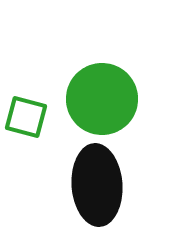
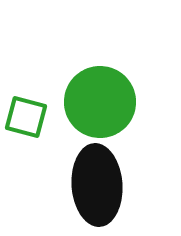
green circle: moved 2 px left, 3 px down
